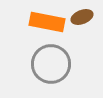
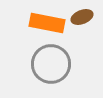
orange rectangle: moved 1 px down
